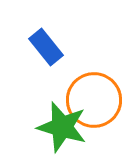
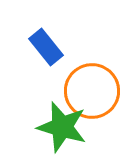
orange circle: moved 2 px left, 9 px up
